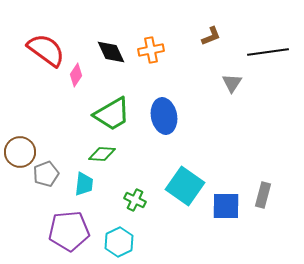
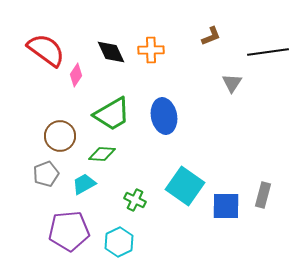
orange cross: rotated 10 degrees clockwise
brown circle: moved 40 px right, 16 px up
cyan trapezoid: rotated 125 degrees counterclockwise
